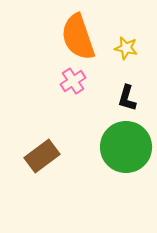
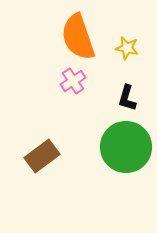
yellow star: moved 1 px right
